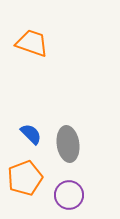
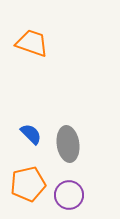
orange pentagon: moved 3 px right, 6 px down; rotated 8 degrees clockwise
